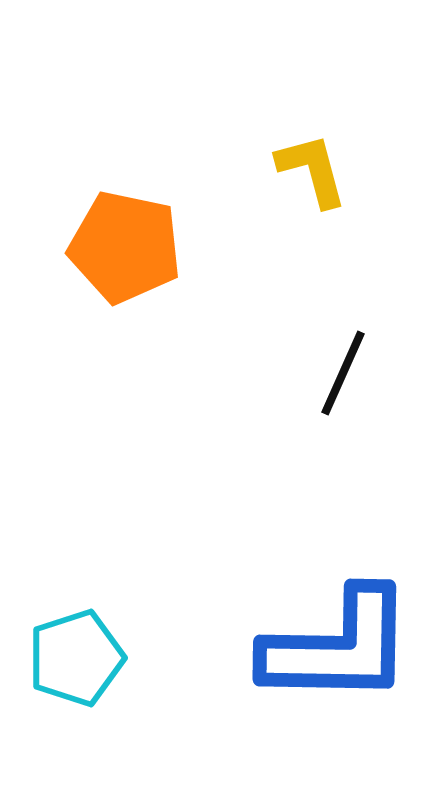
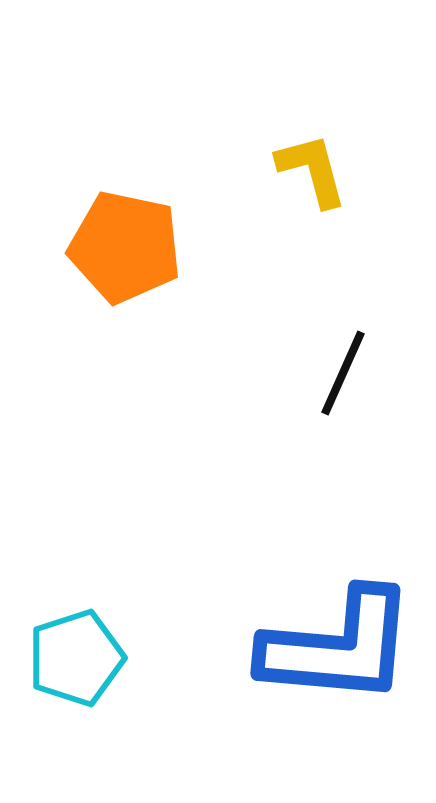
blue L-shape: rotated 4 degrees clockwise
